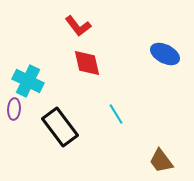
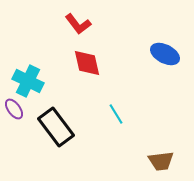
red L-shape: moved 2 px up
purple ellipse: rotated 40 degrees counterclockwise
black rectangle: moved 4 px left
brown trapezoid: rotated 60 degrees counterclockwise
